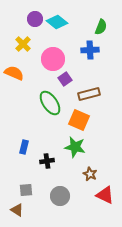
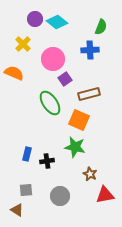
blue rectangle: moved 3 px right, 7 px down
red triangle: rotated 36 degrees counterclockwise
